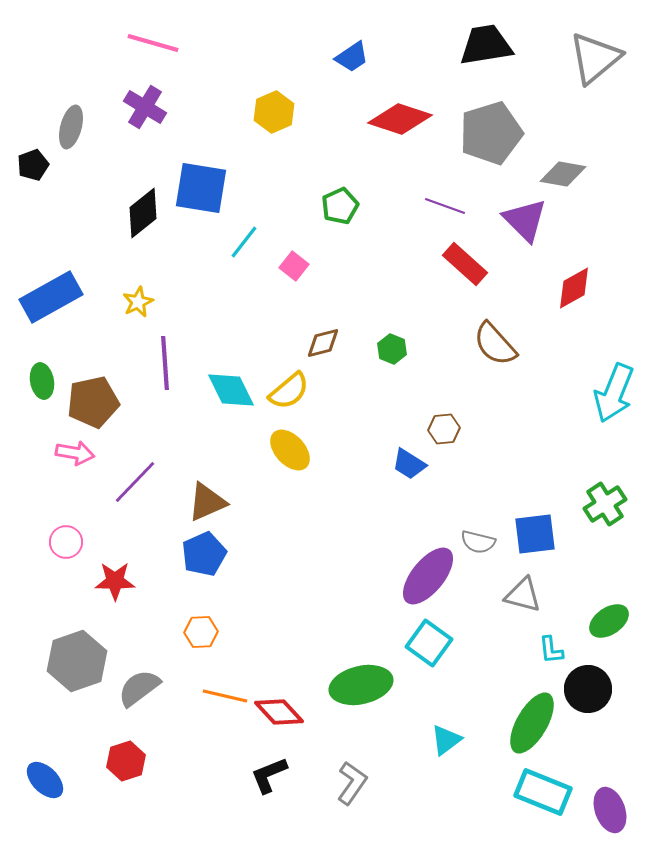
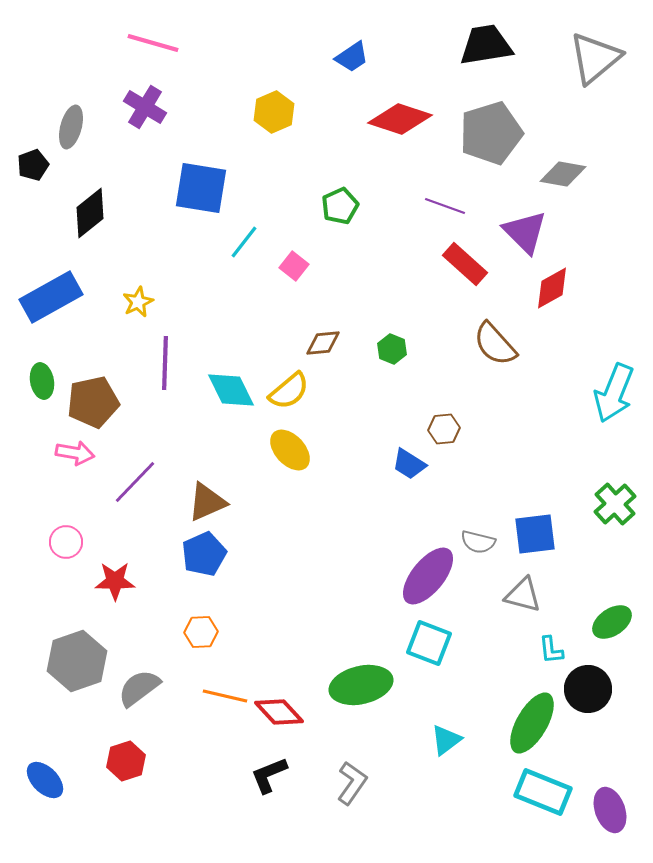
black diamond at (143, 213): moved 53 px left
purple triangle at (525, 220): moved 12 px down
red diamond at (574, 288): moved 22 px left
brown diamond at (323, 343): rotated 9 degrees clockwise
purple line at (165, 363): rotated 6 degrees clockwise
green cross at (605, 504): moved 10 px right; rotated 9 degrees counterclockwise
green ellipse at (609, 621): moved 3 px right, 1 px down
cyan square at (429, 643): rotated 15 degrees counterclockwise
